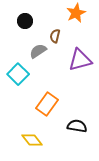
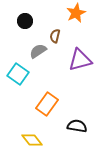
cyan square: rotated 10 degrees counterclockwise
